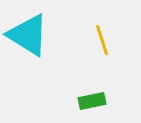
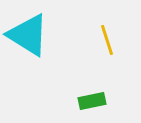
yellow line: moved 5 px right
